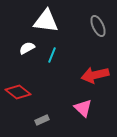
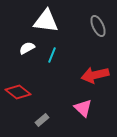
gray rectangle: rotated 16 degrees counterclockwise
